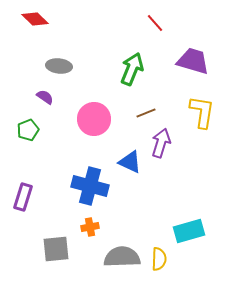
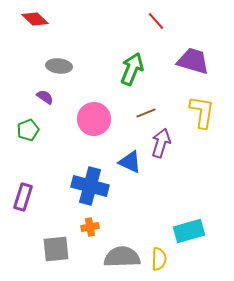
red line: moved 1 px right, 2 px up
